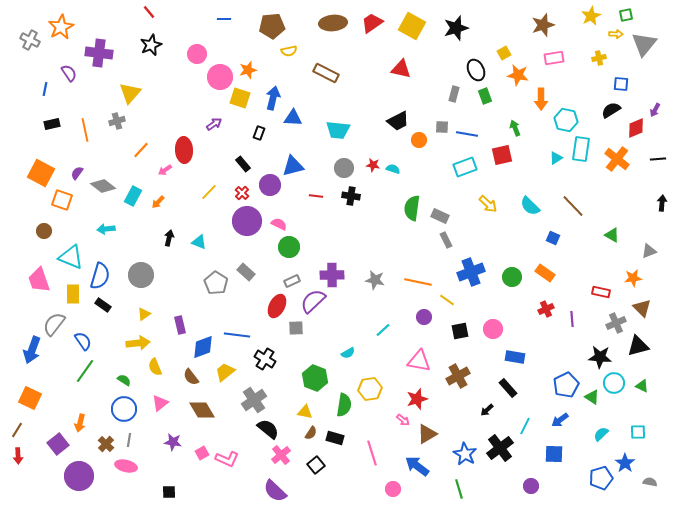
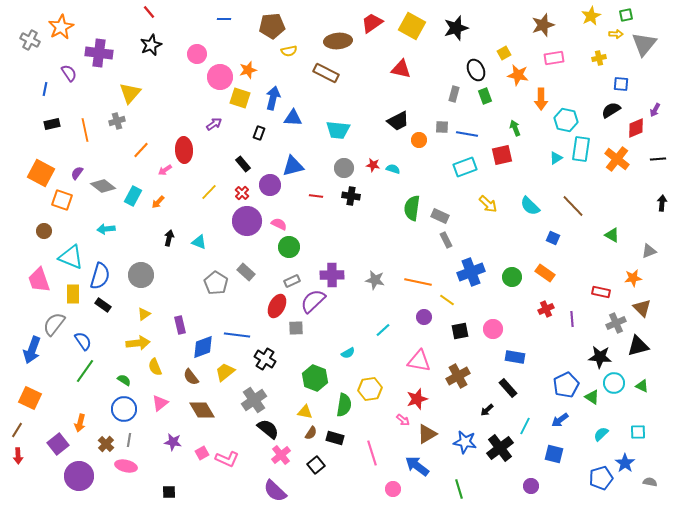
brown ellipse at (333, 23): moved 5 px right, 18 px down
blue star at (465, 454): moved 12 px up; rotated 20 degrees counterclockwise
blue square at (554, 454): rotated 12 degrees clockwise
